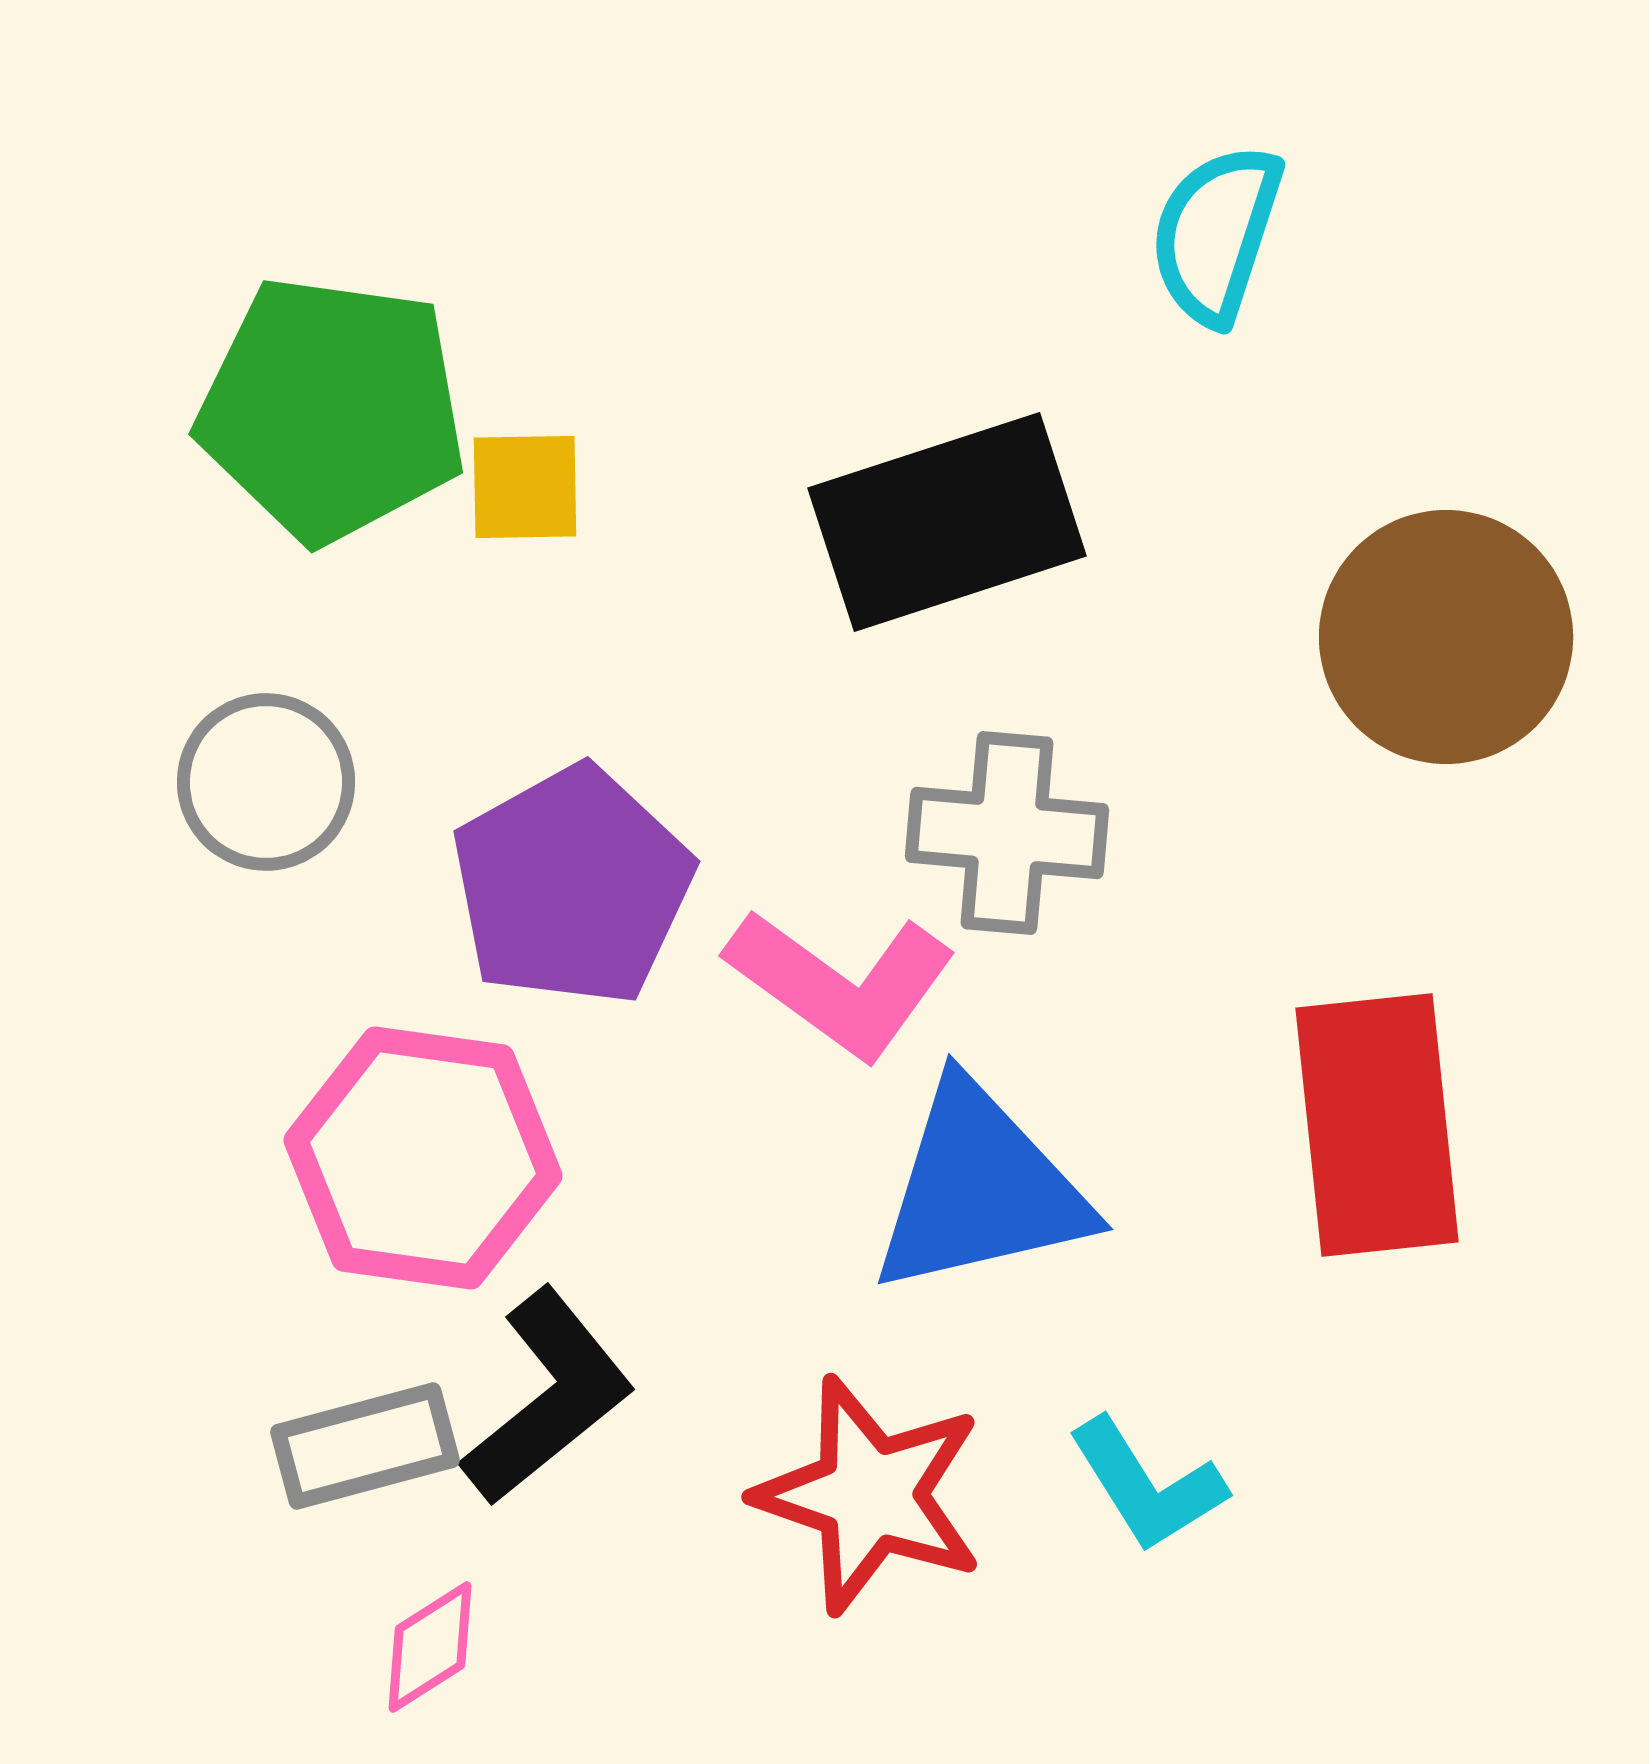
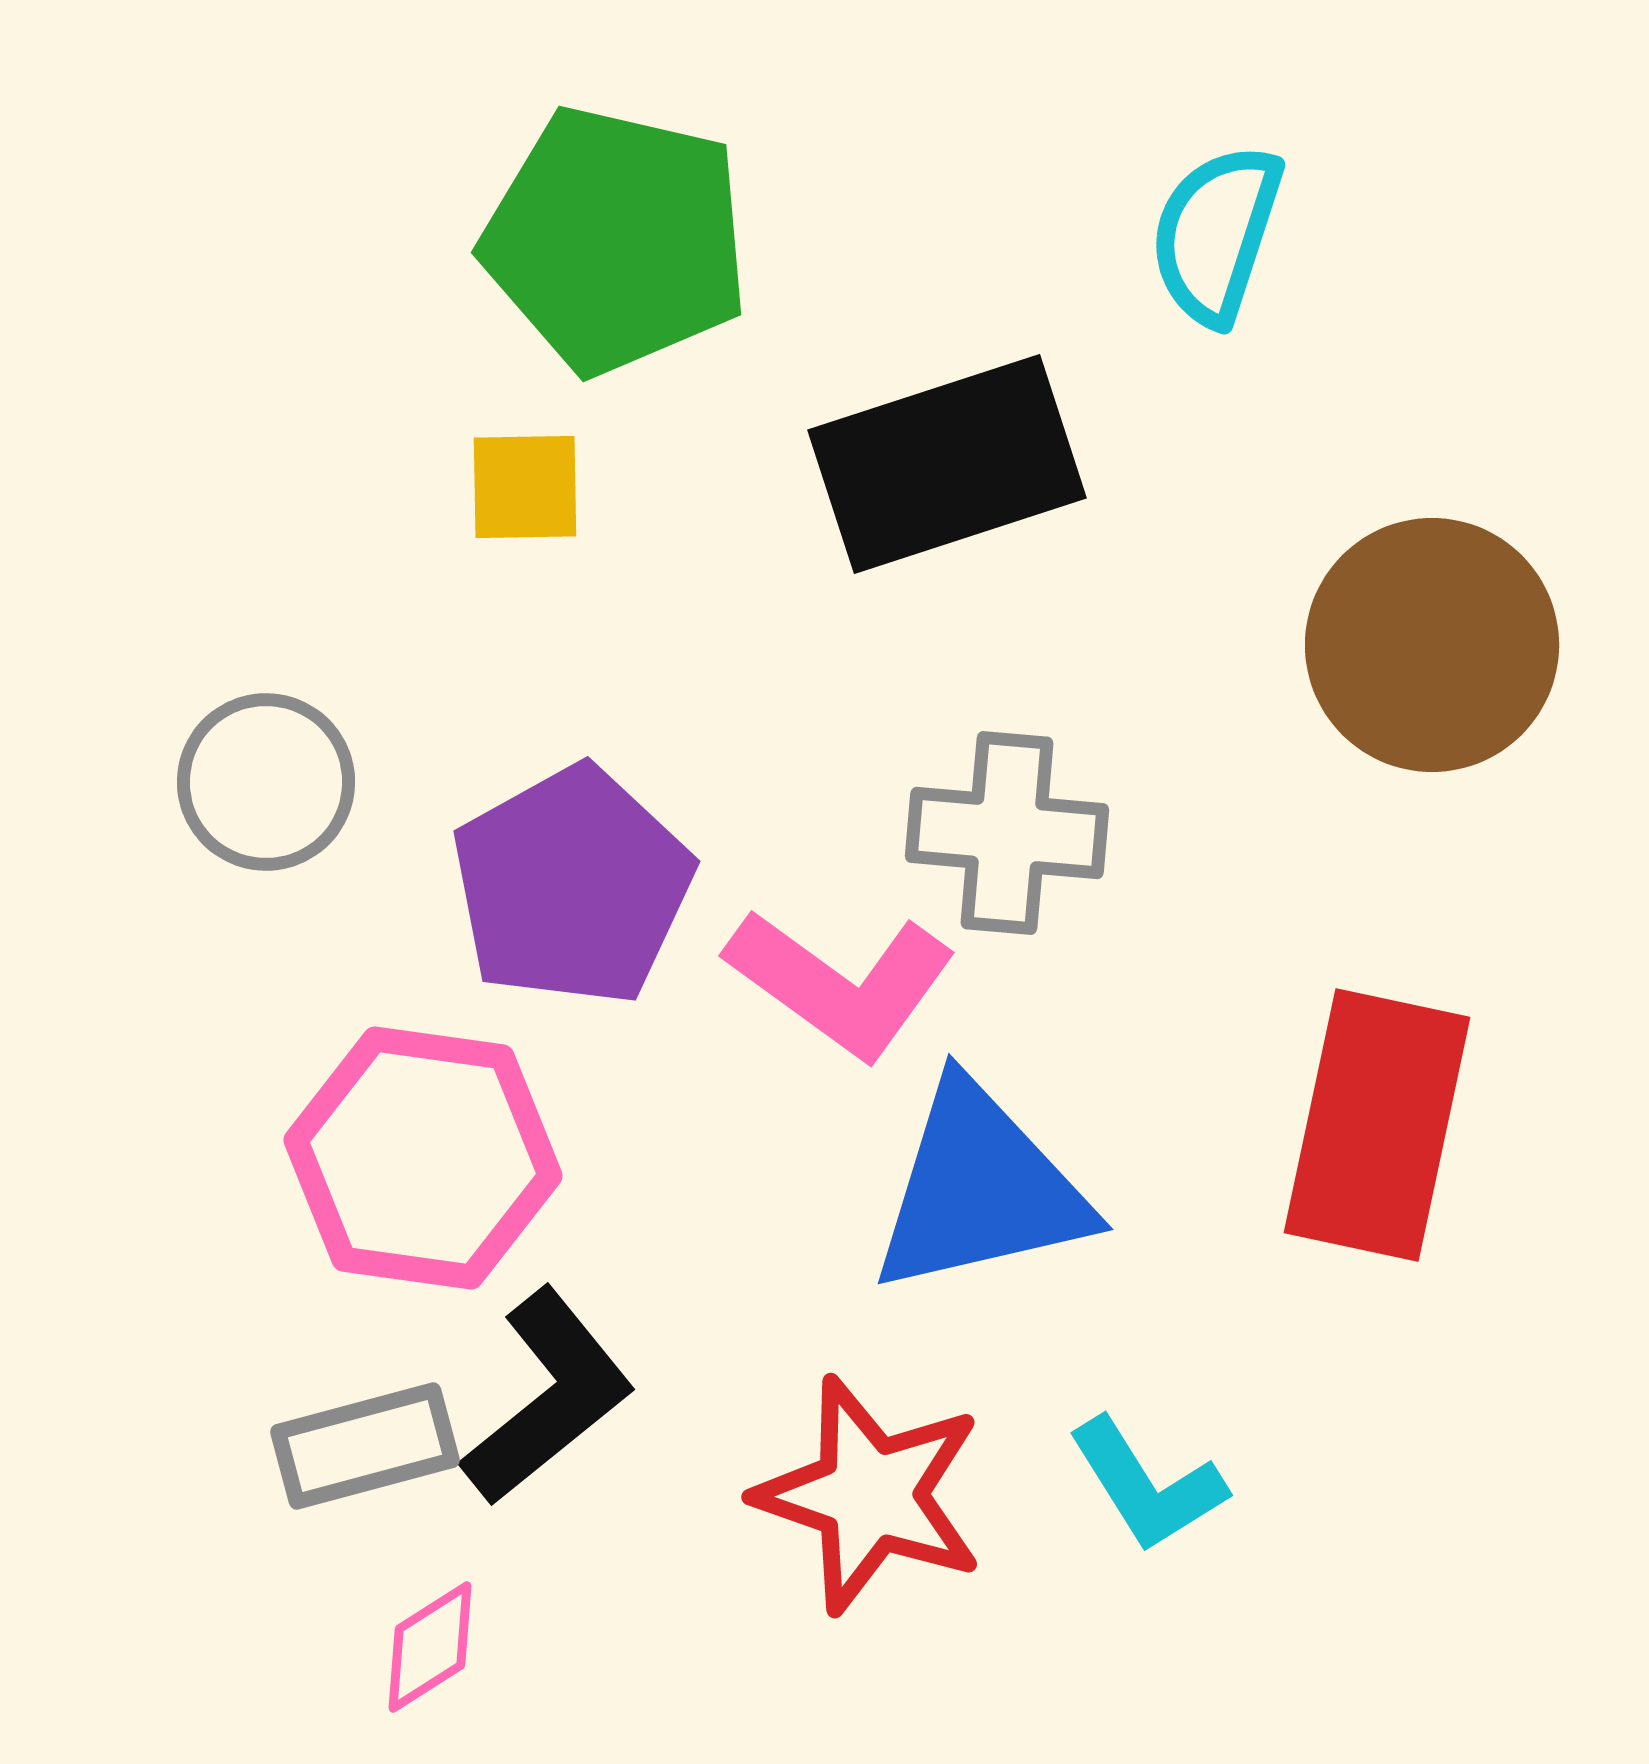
green pentagon: moved 284 px right, 169 px up; rotated 5 degrees clockwise
black rectangle: moved 58 px up
brown circle: moved 14 px left, 8 px down
red rectangle: rotated 18 degrees clockwise
